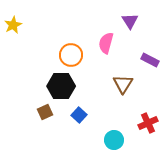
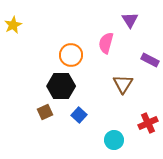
purple triangle: moved 1 px up
